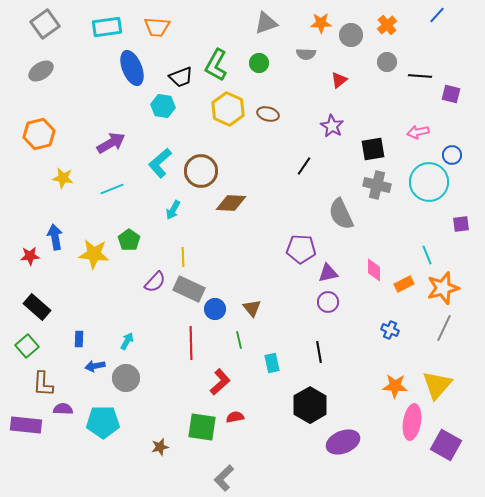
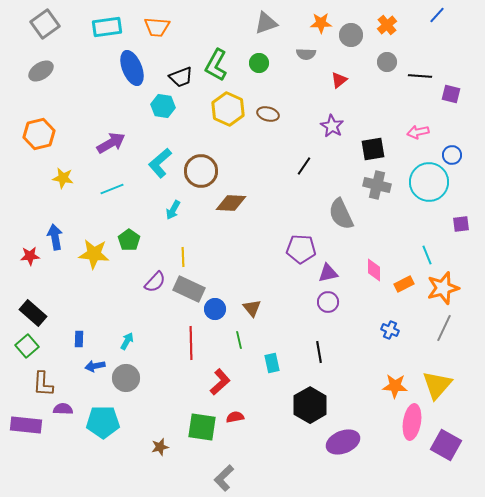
black rectangle at (37, 307): moved 4 px left, 6 px down
